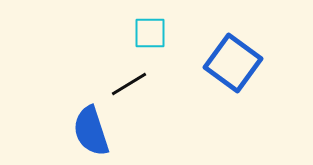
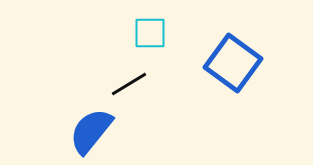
blue semicircle: rotated 57 degrees clockwise
